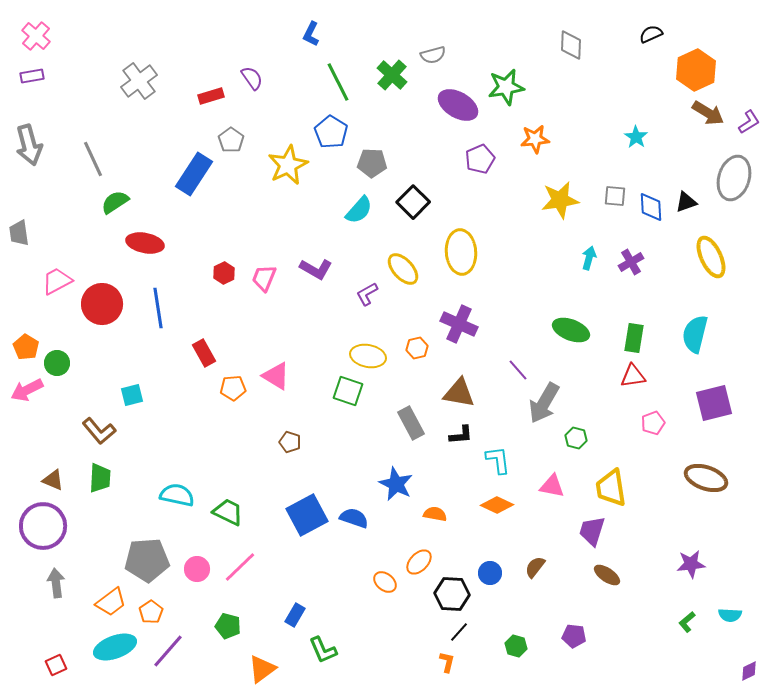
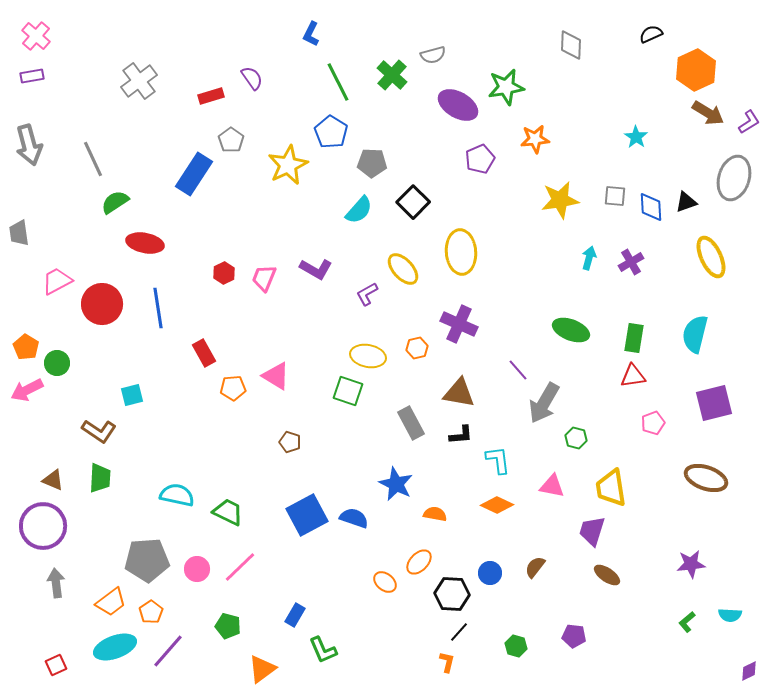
brown L-shape at (99, 431): rotated 16 degrees counterclockwise
